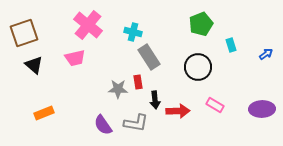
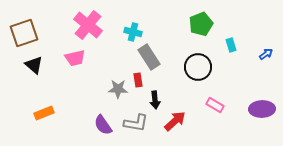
red rectangle: moved 2 px up
red arrow: moved 3 px left, 10 px down; rotated 40 degrees counterclockwise
